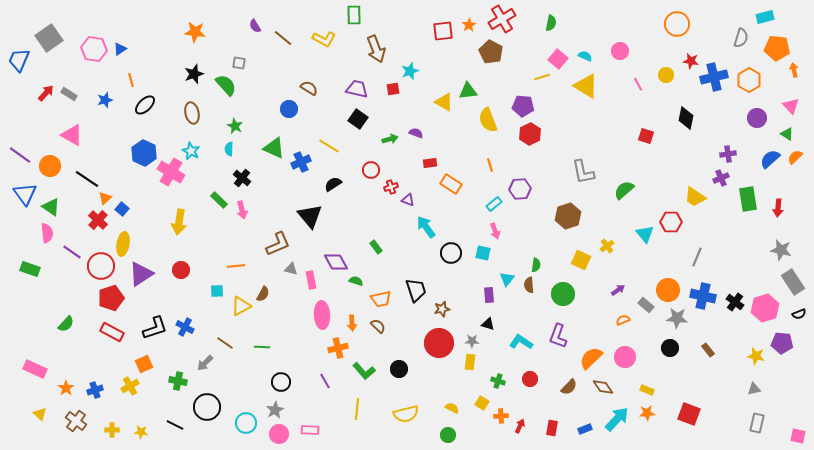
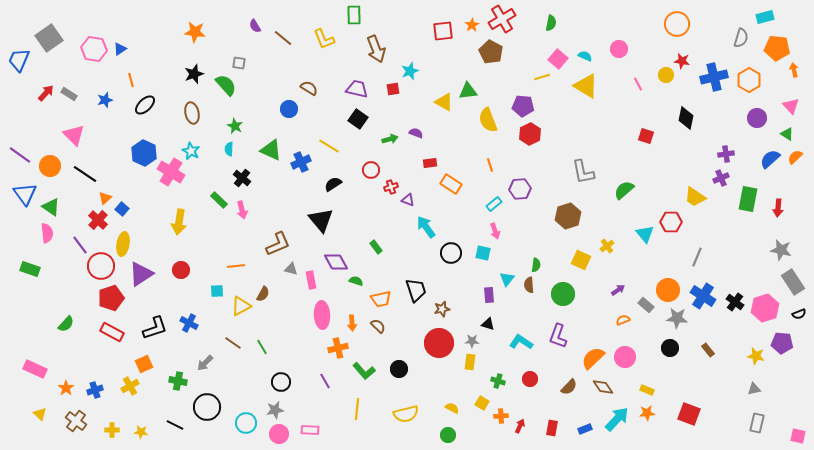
orange star at (469, 25): moved 3 px right
yellow L-shape at (324, 39): rotated 40 degrees clockwise
pink circle at (620, 51): moved 1 px left, 2 px up
red star at (691, 61): moved 9 px left
pink triangle at (72, 135): moved 2 px right; rotated 15 degrees clockwise
green triangle at (274, 148): moved 3 px left, 2 px down
purple cross at (728, 154): moved 2 px left
black line at (87, 179): moved 2 px left, 5 px up
green rectangle at (748, 199): rotated 20 degrees clockwise
black triangle at (310, 216): moved 11 px right, 4 px down
purple line at (72, 252): moved 8 px right, 7 px up; rotated 18 degrees clockwise
blue cross at (703, 296): rotated 20 degrees clockwise
blue cross at (185, 327): moved 4 px right, 4 px up
brown line at (225, 343): moved 8 px right
green line at (262, 347): rotated 56 degrees clockwise
orange semicircle at (591, 358): moved 2 px right
gray star at (275, 410): rotated 18 degrees clockwise
